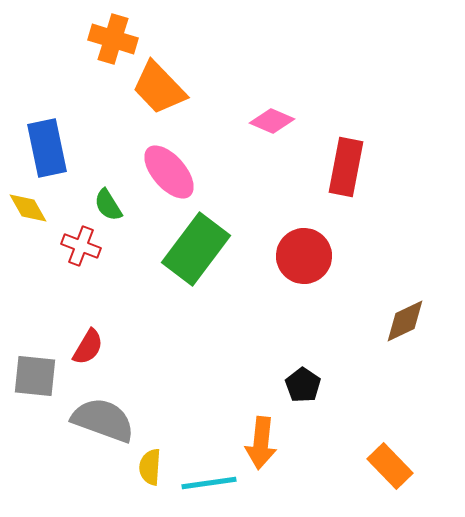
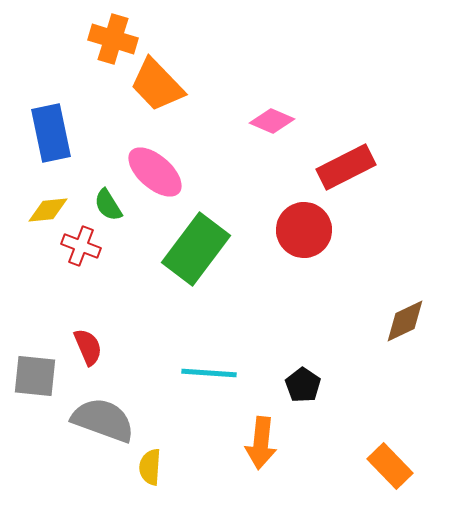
orange trapezoid: moved 2 px left, 3 px up
blue rectangle: moved 4 px right, 15 px up
red rectangle: rotated 52 degrees clockwise
pink ellipse: moved 14 px left; rotated 8 degrees counterclockwise
yellow diamond: moved 20 px right, 2 px down; rotated 66 degrees counterclockwise
red circle: moved 26 px up
red semicircle: rotated 54 degrees counterclockwise
cyan line: moved 110 px up; rotated 12 degrees clockwise
